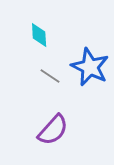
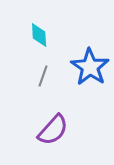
blue star: rotated 9 degrees clockwise
gray line: moved 7 px left; rotated 75 degrees clockwise
